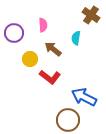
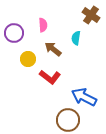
yellow circle: moved 2 px left
